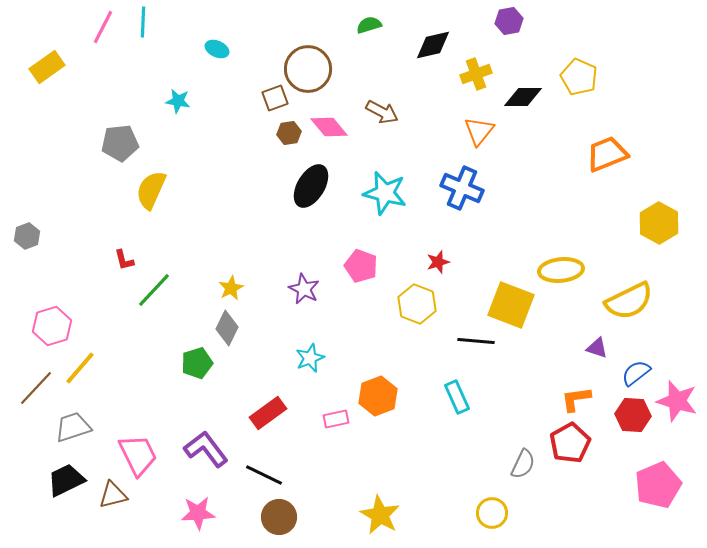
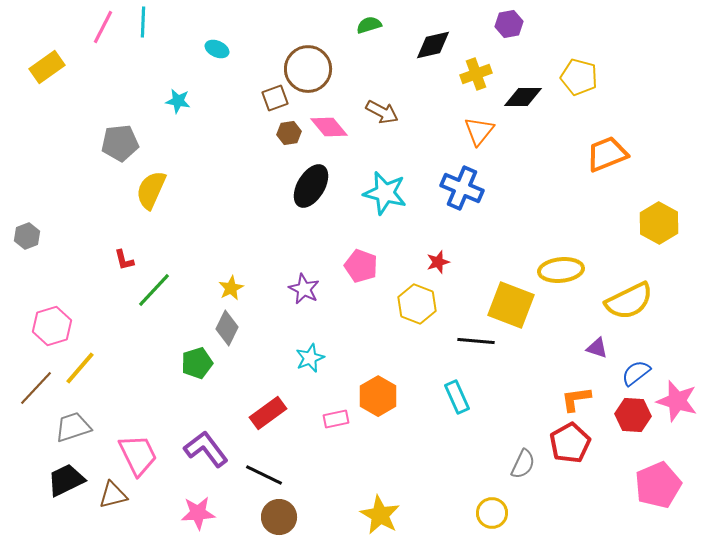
purple hexagon at (509, 21): moved 3 px down
yellow pentagon at (579, 77): rotated 9 degrees counterclockwise
orange hexagon at (378, 396): rotated 9 degrees counterclockwise
